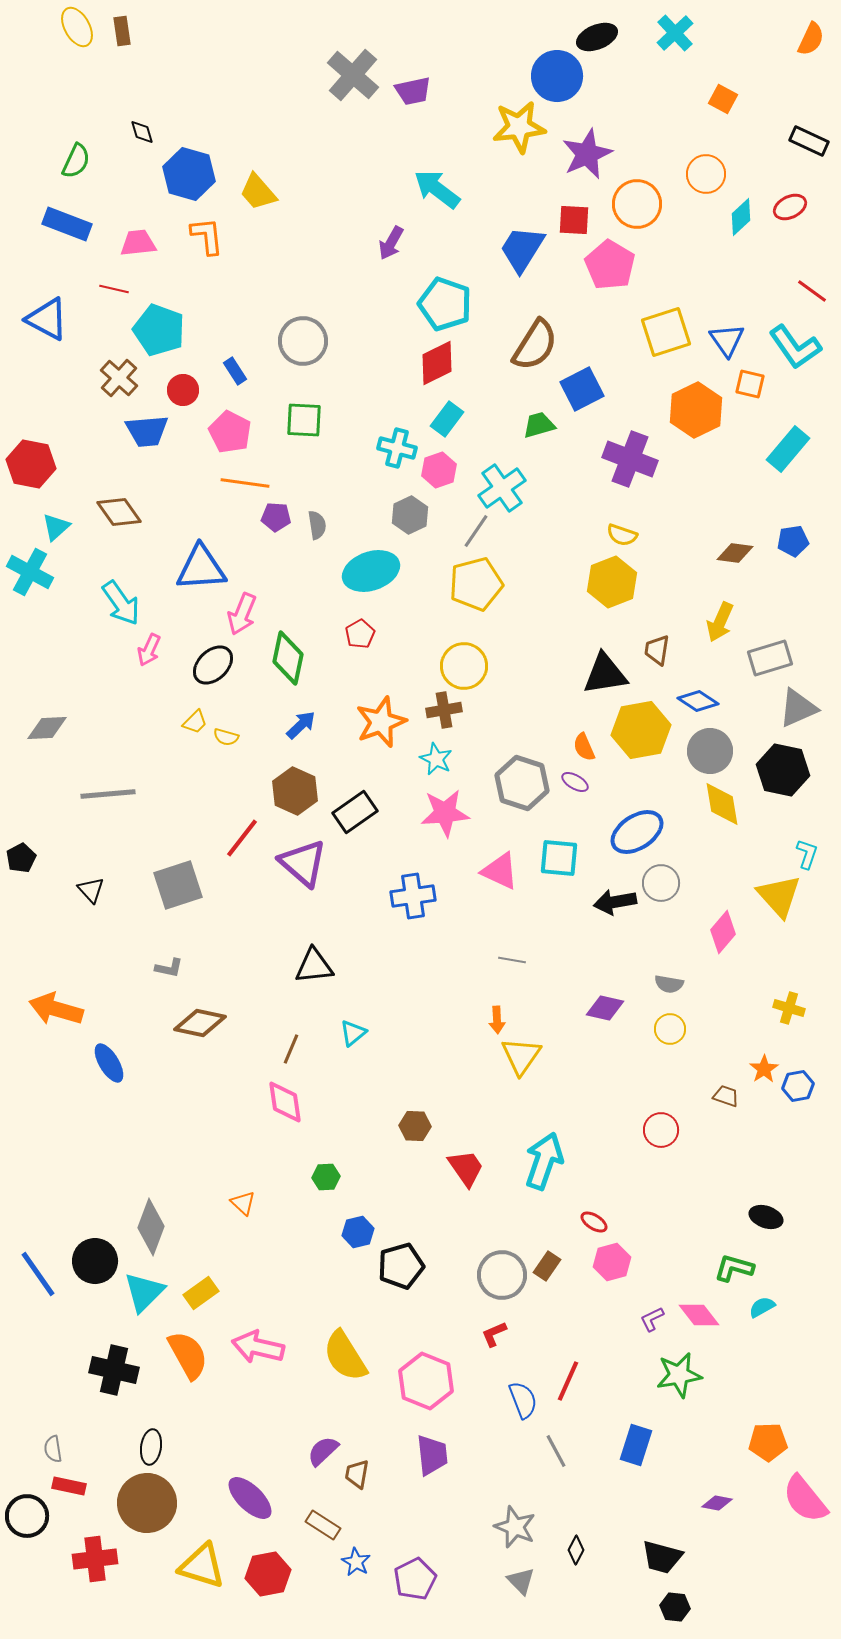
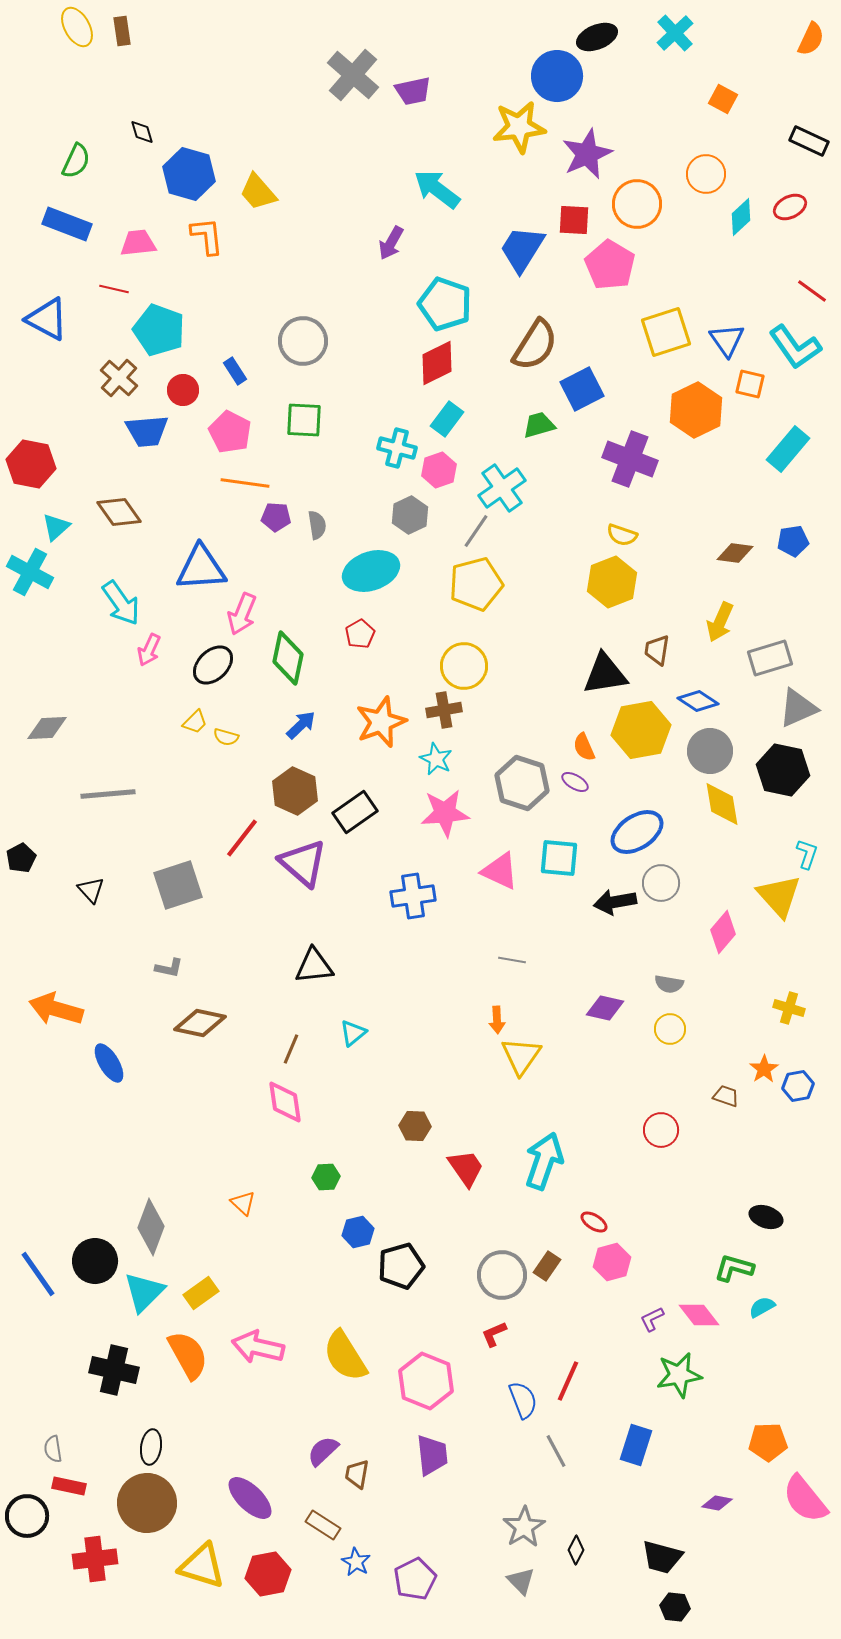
gray star at (515, 1527): moved 9 px right; rotated 18 degrees clockwise
